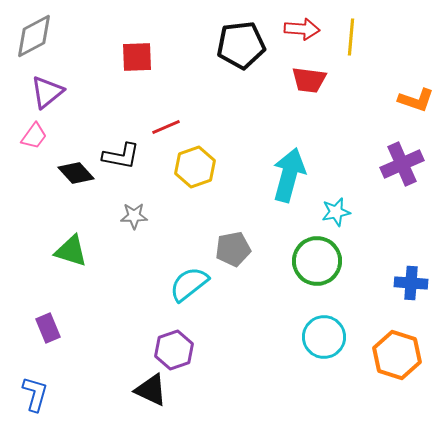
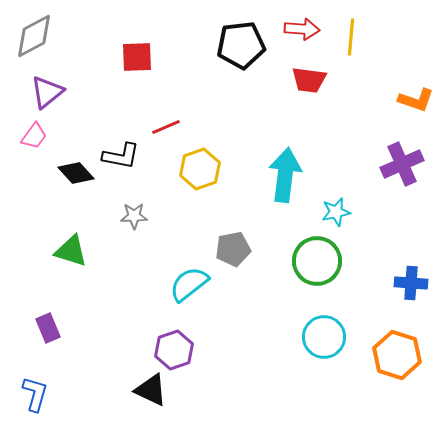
yellow hexagon: moved 5 px right, 2 px down
cyan arrow: moved 4 px left; rotated 8 degrees counterclockwise
